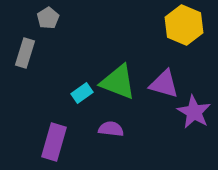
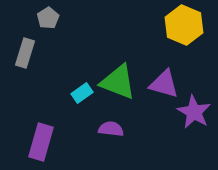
purple rectangle: moved 13 px left
